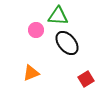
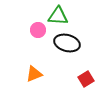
pink circle: moved 2 px right
black ellipse: rotated 35 degrees counterclockwise
orange triangle: moved 3 px right, 1 px down
